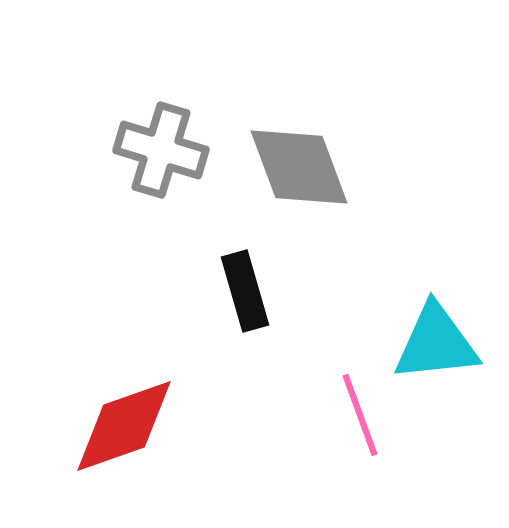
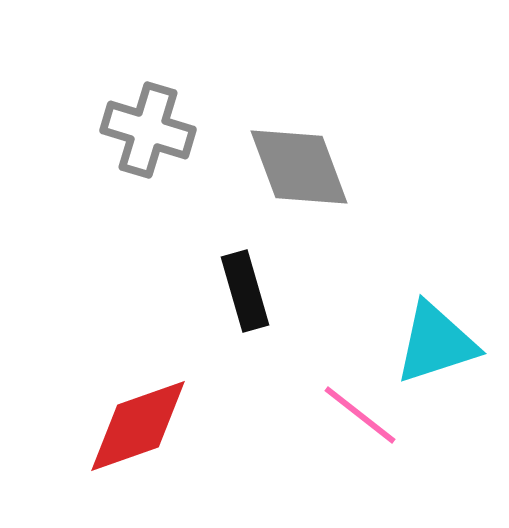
gray cross: moved 13 px left, 20 px up
cyan triangle: rotated 12 degrees counterclockwise
pink line: rotated 32 degrees counterclockwise
red diamond: moved 14 px right
